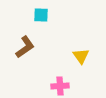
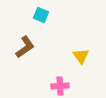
cyan square: rotated 21 degrees clockwise
